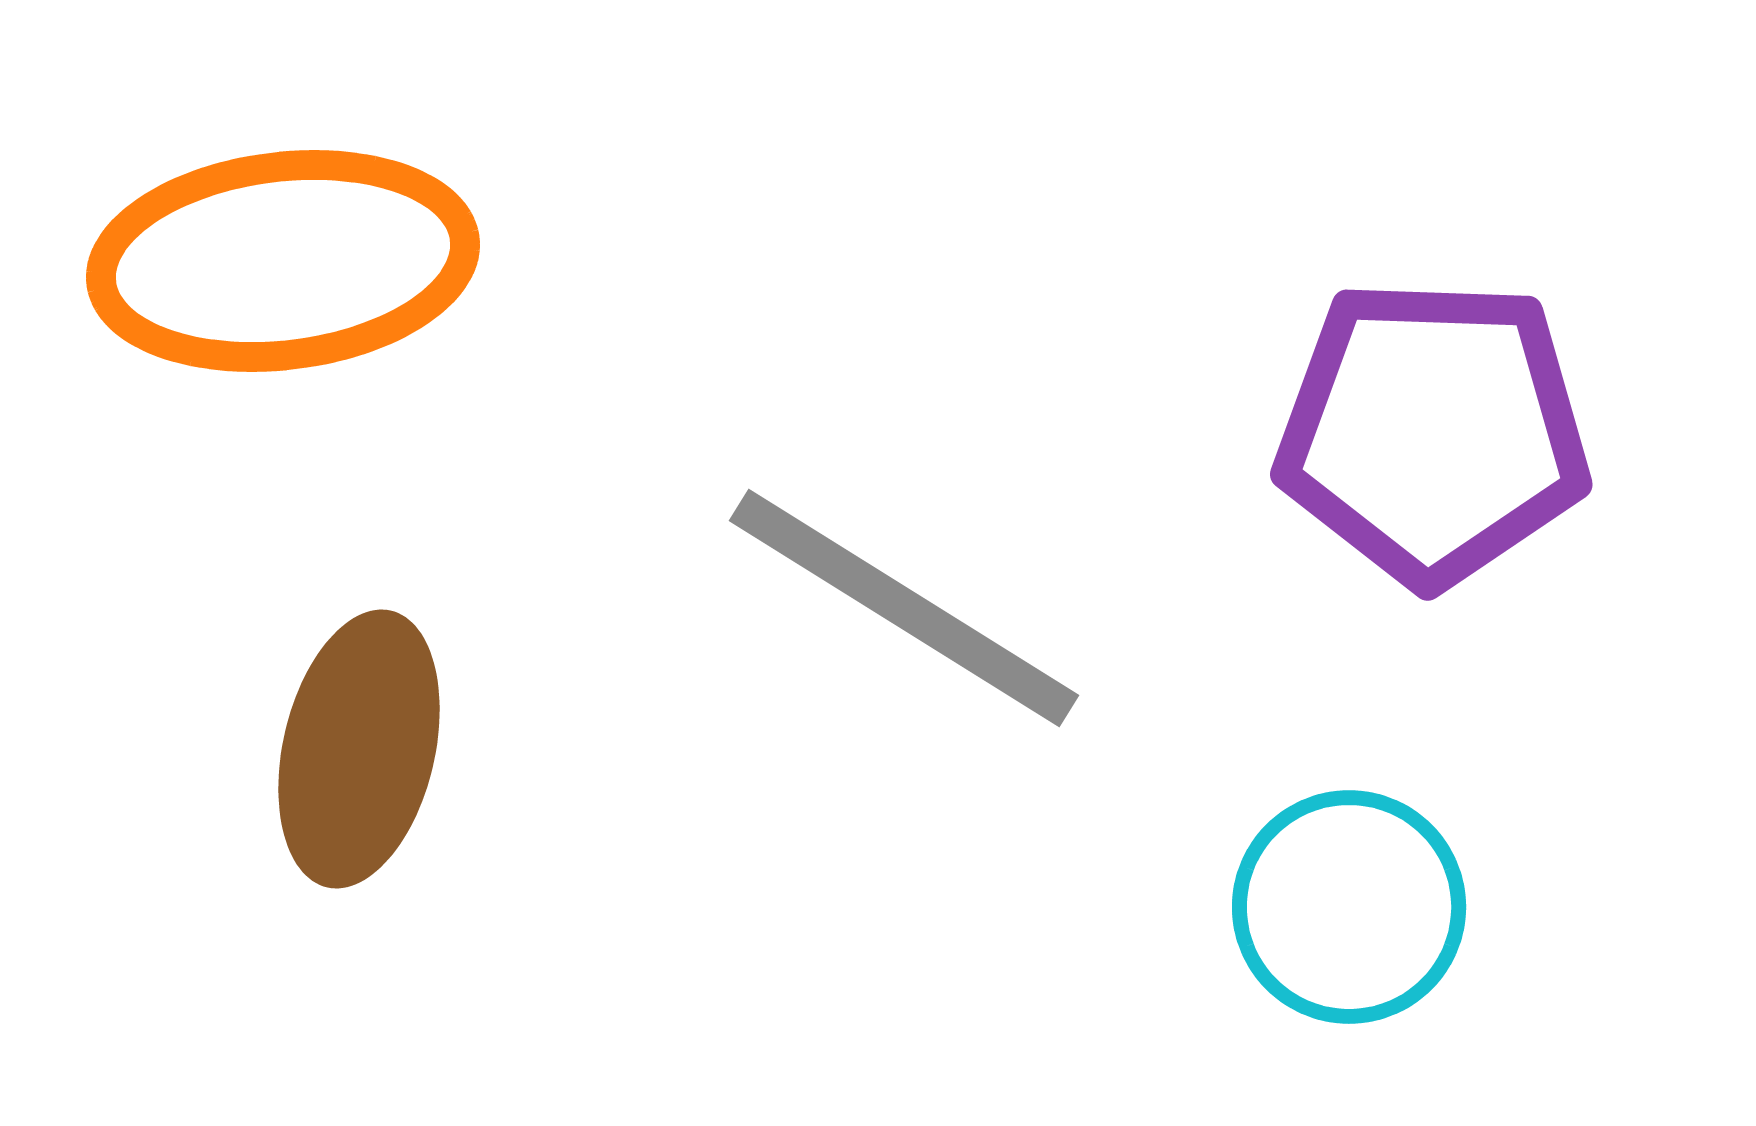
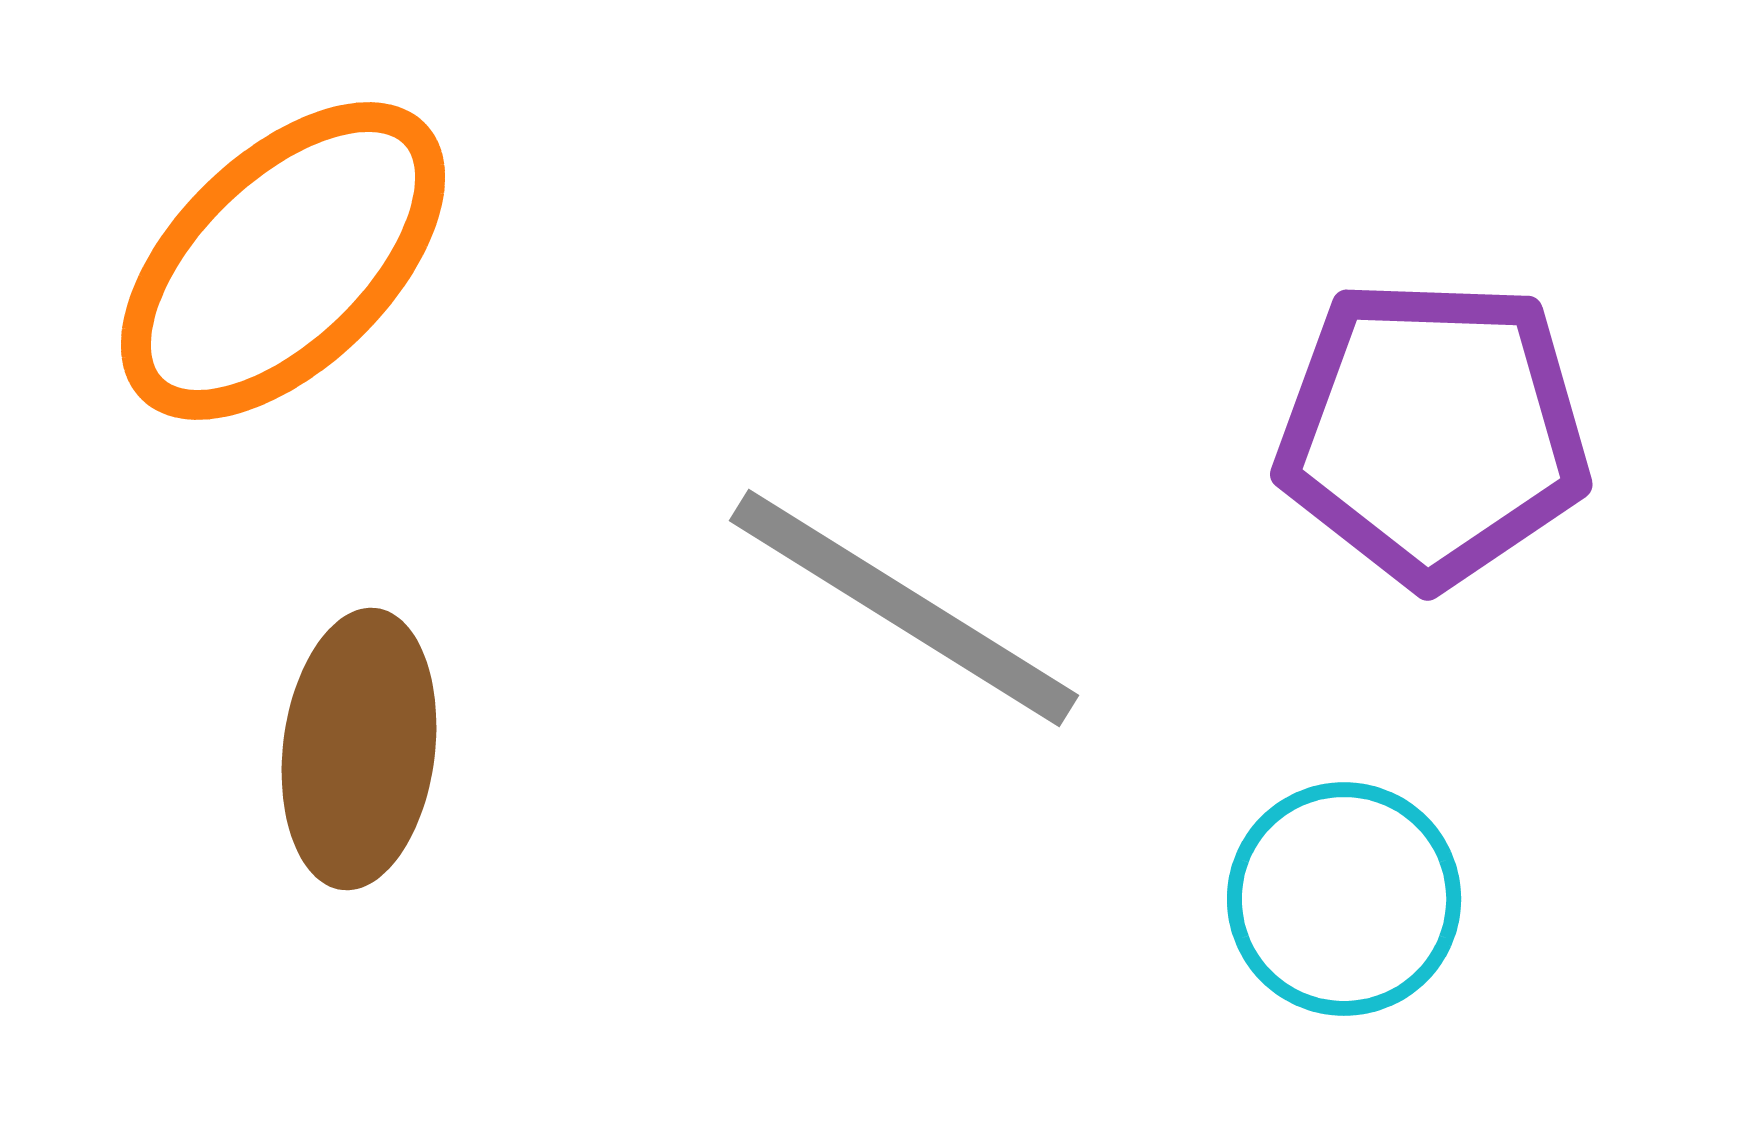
orange ellipse: rotated 37 degrees counterclockwise
brown ellipse: rotated 6 degrees counterclockwise
cyan circle: moved 5 px left, 8 px up
